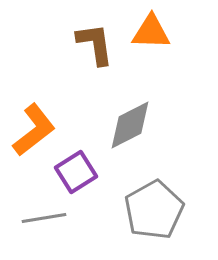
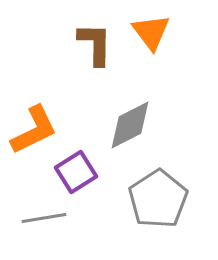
orange triangle: rotated 51 degrees clockwise
brown L-shape: rotated 9 degrees clockwise
orange L-shape: rotated 12 degrees clockwise
gray pentagon: moved 4 px right, 11 px up; rotated 4 degrees counterclockwise
